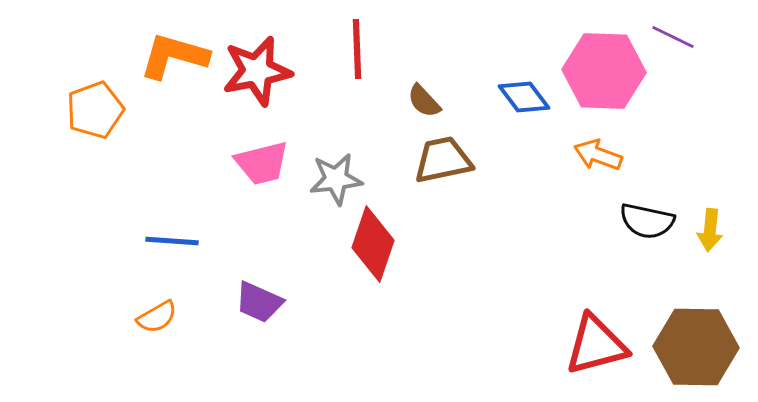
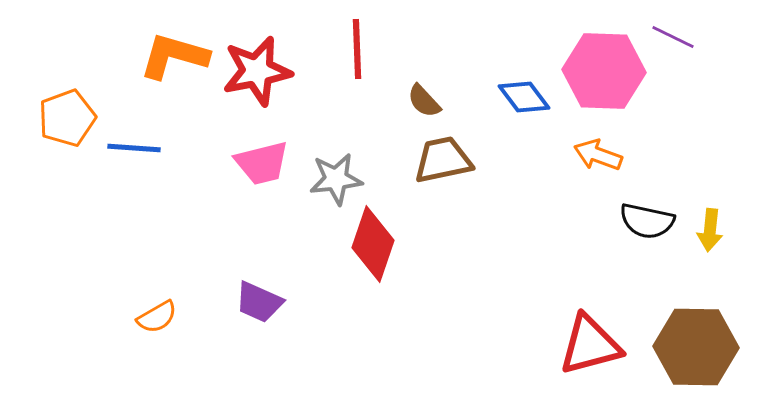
orange pentagon: moved 28 px left, 8 px down
blue line: moved 38 px left, 93 px up
red triangle: moved 6 px left
